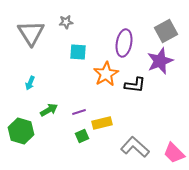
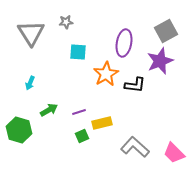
green hexagon: moved 2 px left, 1 px up
